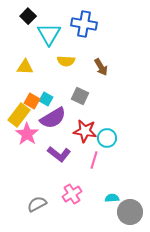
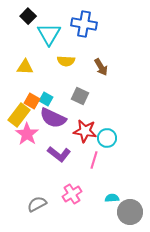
purple semicircle: rotated 56 degrees clockwise
